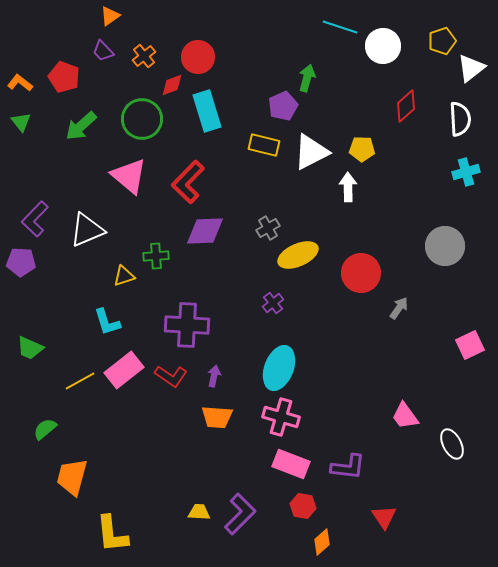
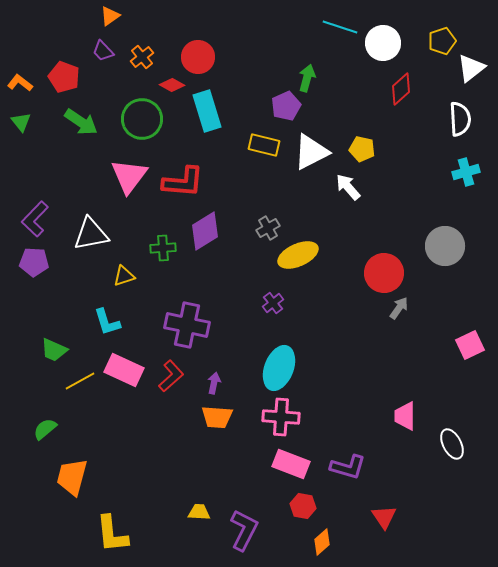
white circle at (383, 46): moved 3 px up
orange cross at (144, 56): moved 2 px left, 1 px down
red diamond at (172, 85): rotated 50 degrees clockwise
purple pentagon at (283, 106): moved 3 px right
red diamond at (406, 106): moved 5 px left, 17 px up
green arrow at (81, 126): moved 4 px up; rotated 104 degrees counterclockwise
yellow pentagon at (362, 149): rotated 10 degrees clockwise
pink triangle at (129, 176): rotated 27 degrees clockwise
red L-shape at (188, 182): moved 5 px left; rotated 129 degrees counterclockwise
white arrow at (348, 187): rotated 40 degrees counterclockwise
white triangle at (87, 230): moved 4 px right, 4 px down; rotated 12 degrees clockwise
purple diamond at (205, 231): rotated 30 degrees counterclockwise
green cross at (156, 256): moved 7 px right, 8 px up
purple pentagon at (21, 262): moved 13 px right
red circle at (361, 273): moved 23 px right
purple cross at (187, 325): rotated 9 degrees clockwise
green trapezoid at (30, 348): moved 24 px right, 2 px down
pink rectangle at (124, 370): rotated 63 degrees clockwise
red L-shape at (171, 376): rotated 76 degrees counterclockwise
purple arrow at (214, 376): moved 7 px down
pink trapezoid at (405, 416): rotated 36 degrees clockwise
pink cross at (281, 417): rotated 12 degrees counterclockwise
purple L-shape at (348, 467): rotated 9 degrees clockwise
purple L-shape at (240, 514): moved 4 px right, 16 px down; rotated 18 degrees counterclockwise
